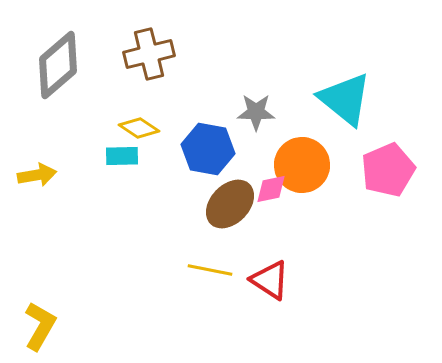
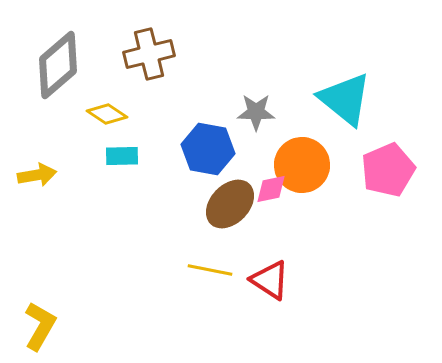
yellow diamond: moved 32 px left, 14 px up
